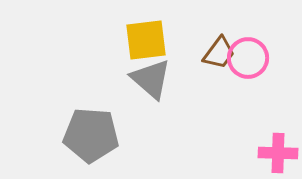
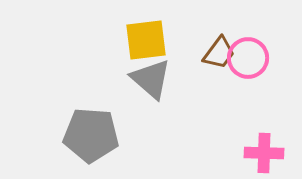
pink cross: moved 14 px left
